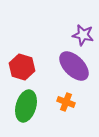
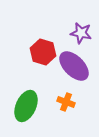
purple star: moved 2 px left, 2 px up
red hexagon: moved 21 px right, 15 px up
green ellipse: rotated 8 degrees clockwise
